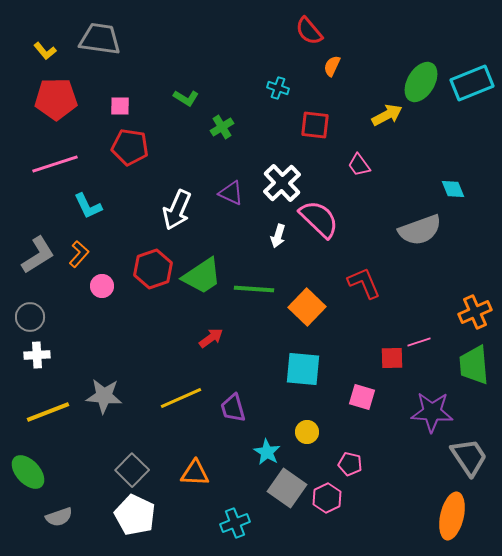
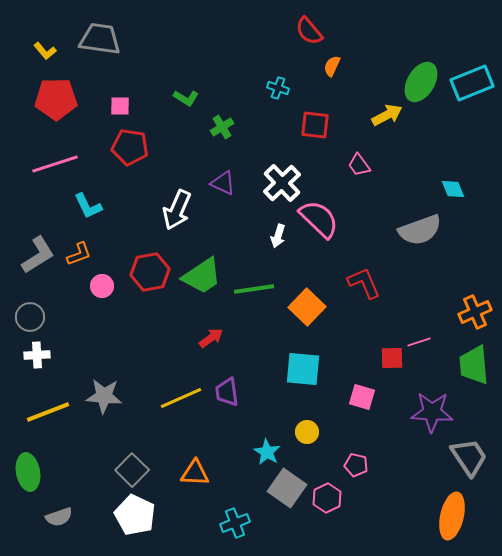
purple triangle at (231, 193): moved 8 px left, 10 px up
orange L-shape at (79, 254): rotated 28 degrees clockwise
red hexagon at (153, 269): moved 3 px left, 3 px down; rotated 9 degrees clockwise
green line at (254, 289): rotated 12 degrees counterclockwise
purple trapezoid at (233, 408): moved 6 px left, 16 px up; rotated 8 degrees clockwise
pink pentagon at (350, 464): moved 6 px right, 1 px down
green ellipse at (28, 472): rotated 33 degrees clockwise
